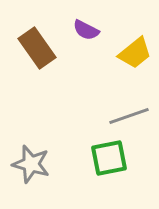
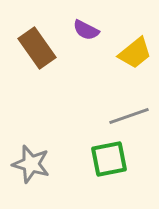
green square: moved 1 px down
